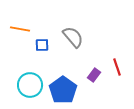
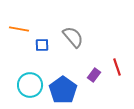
orange line: moved 1 px left
